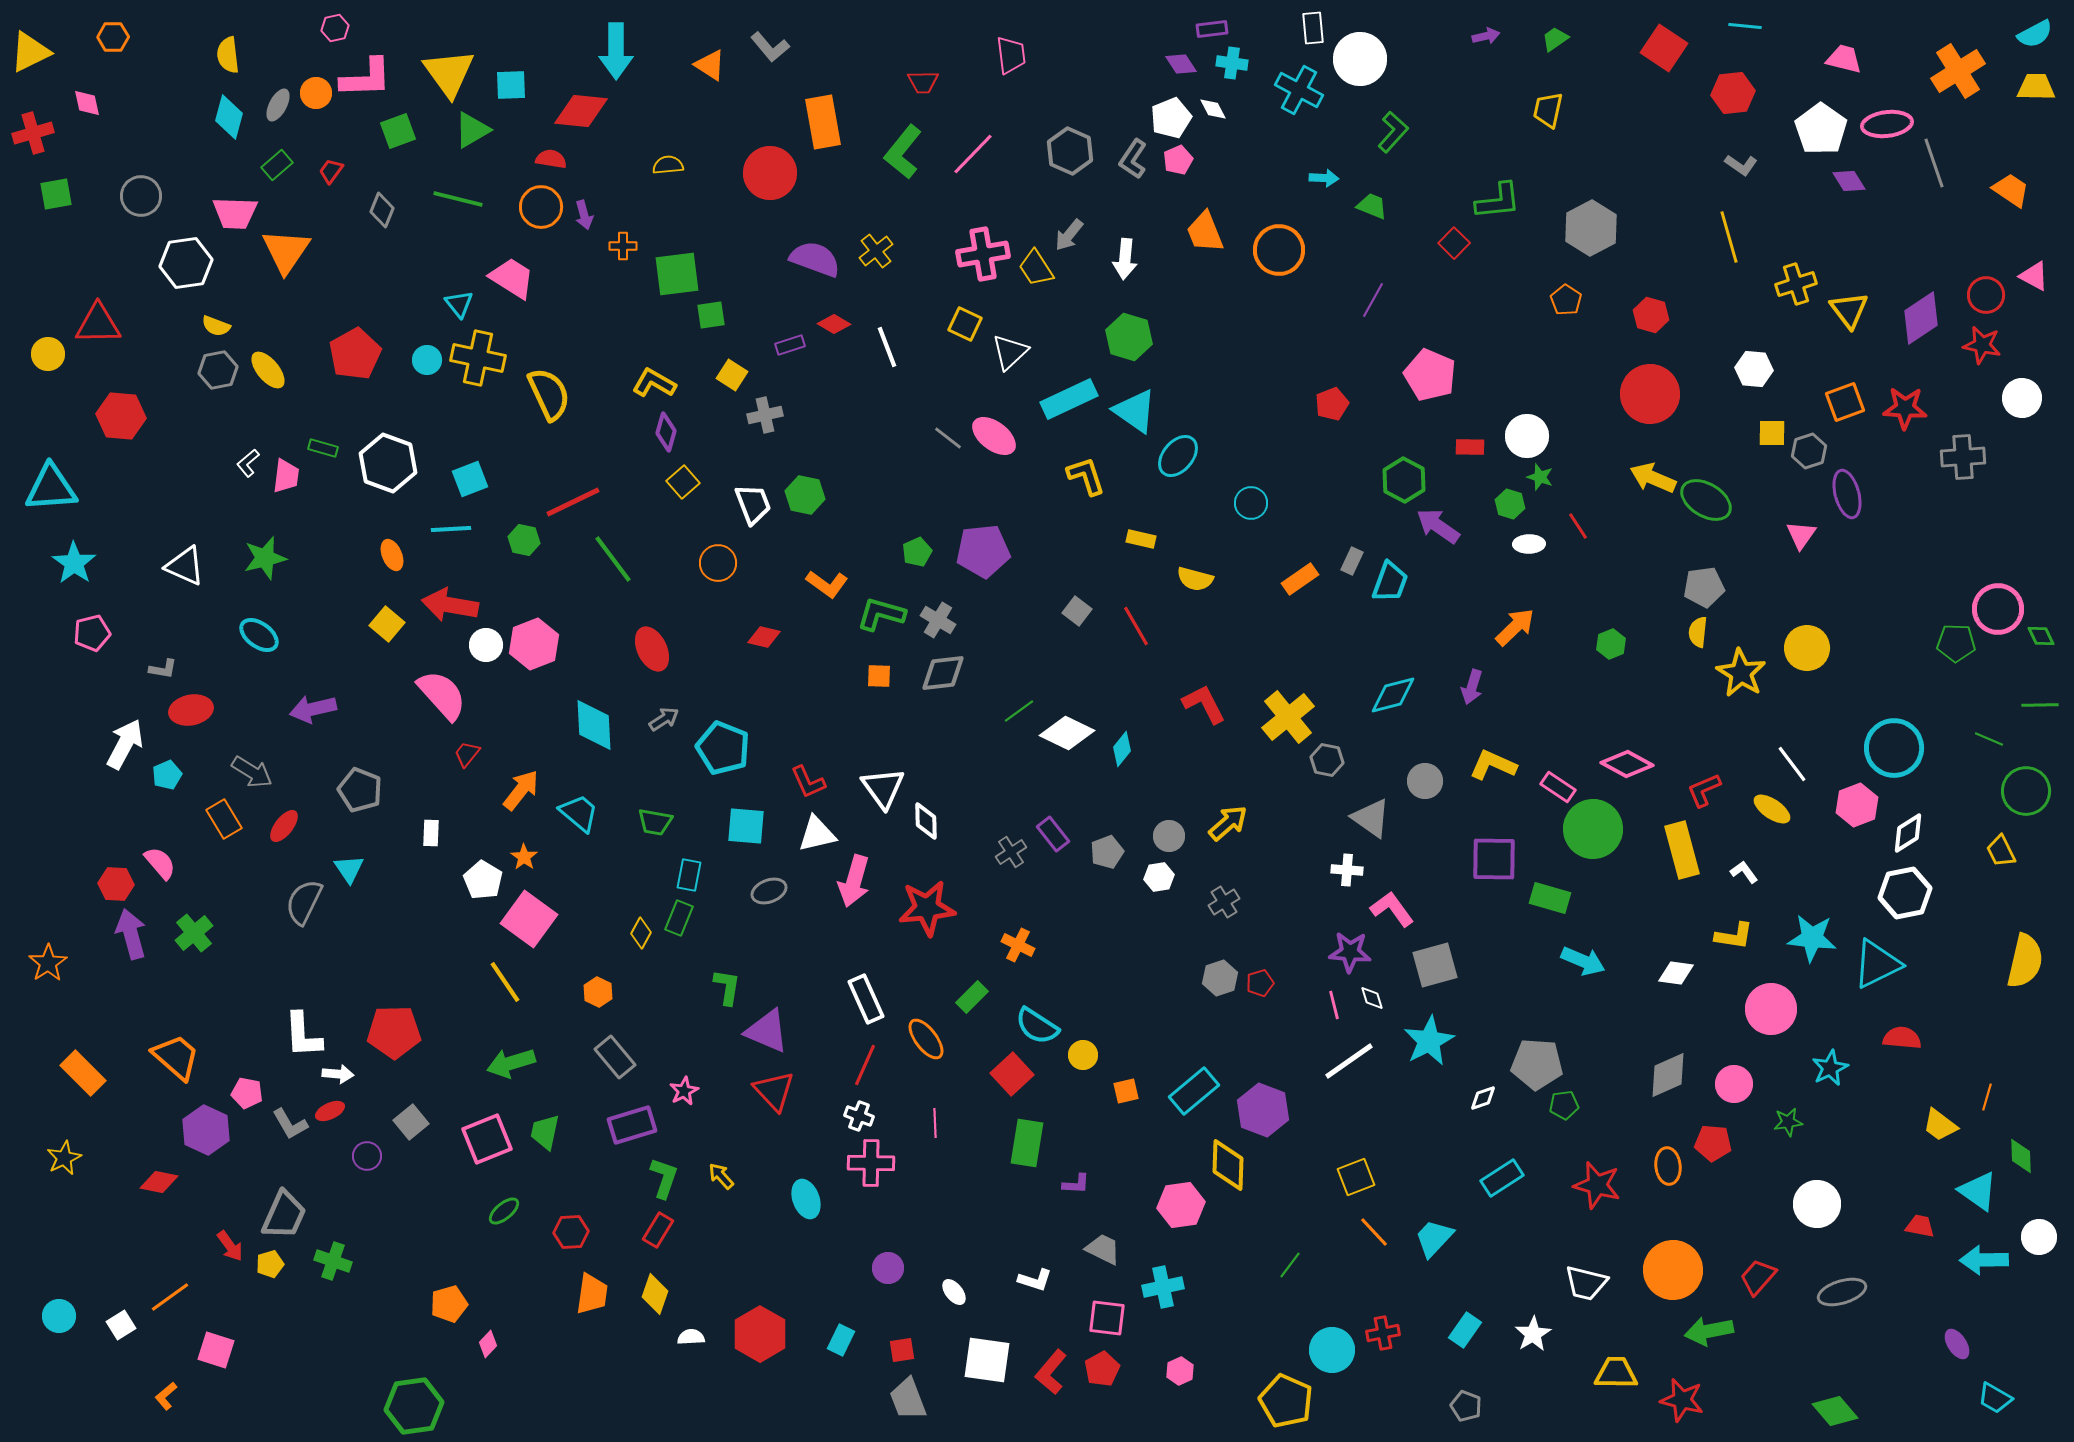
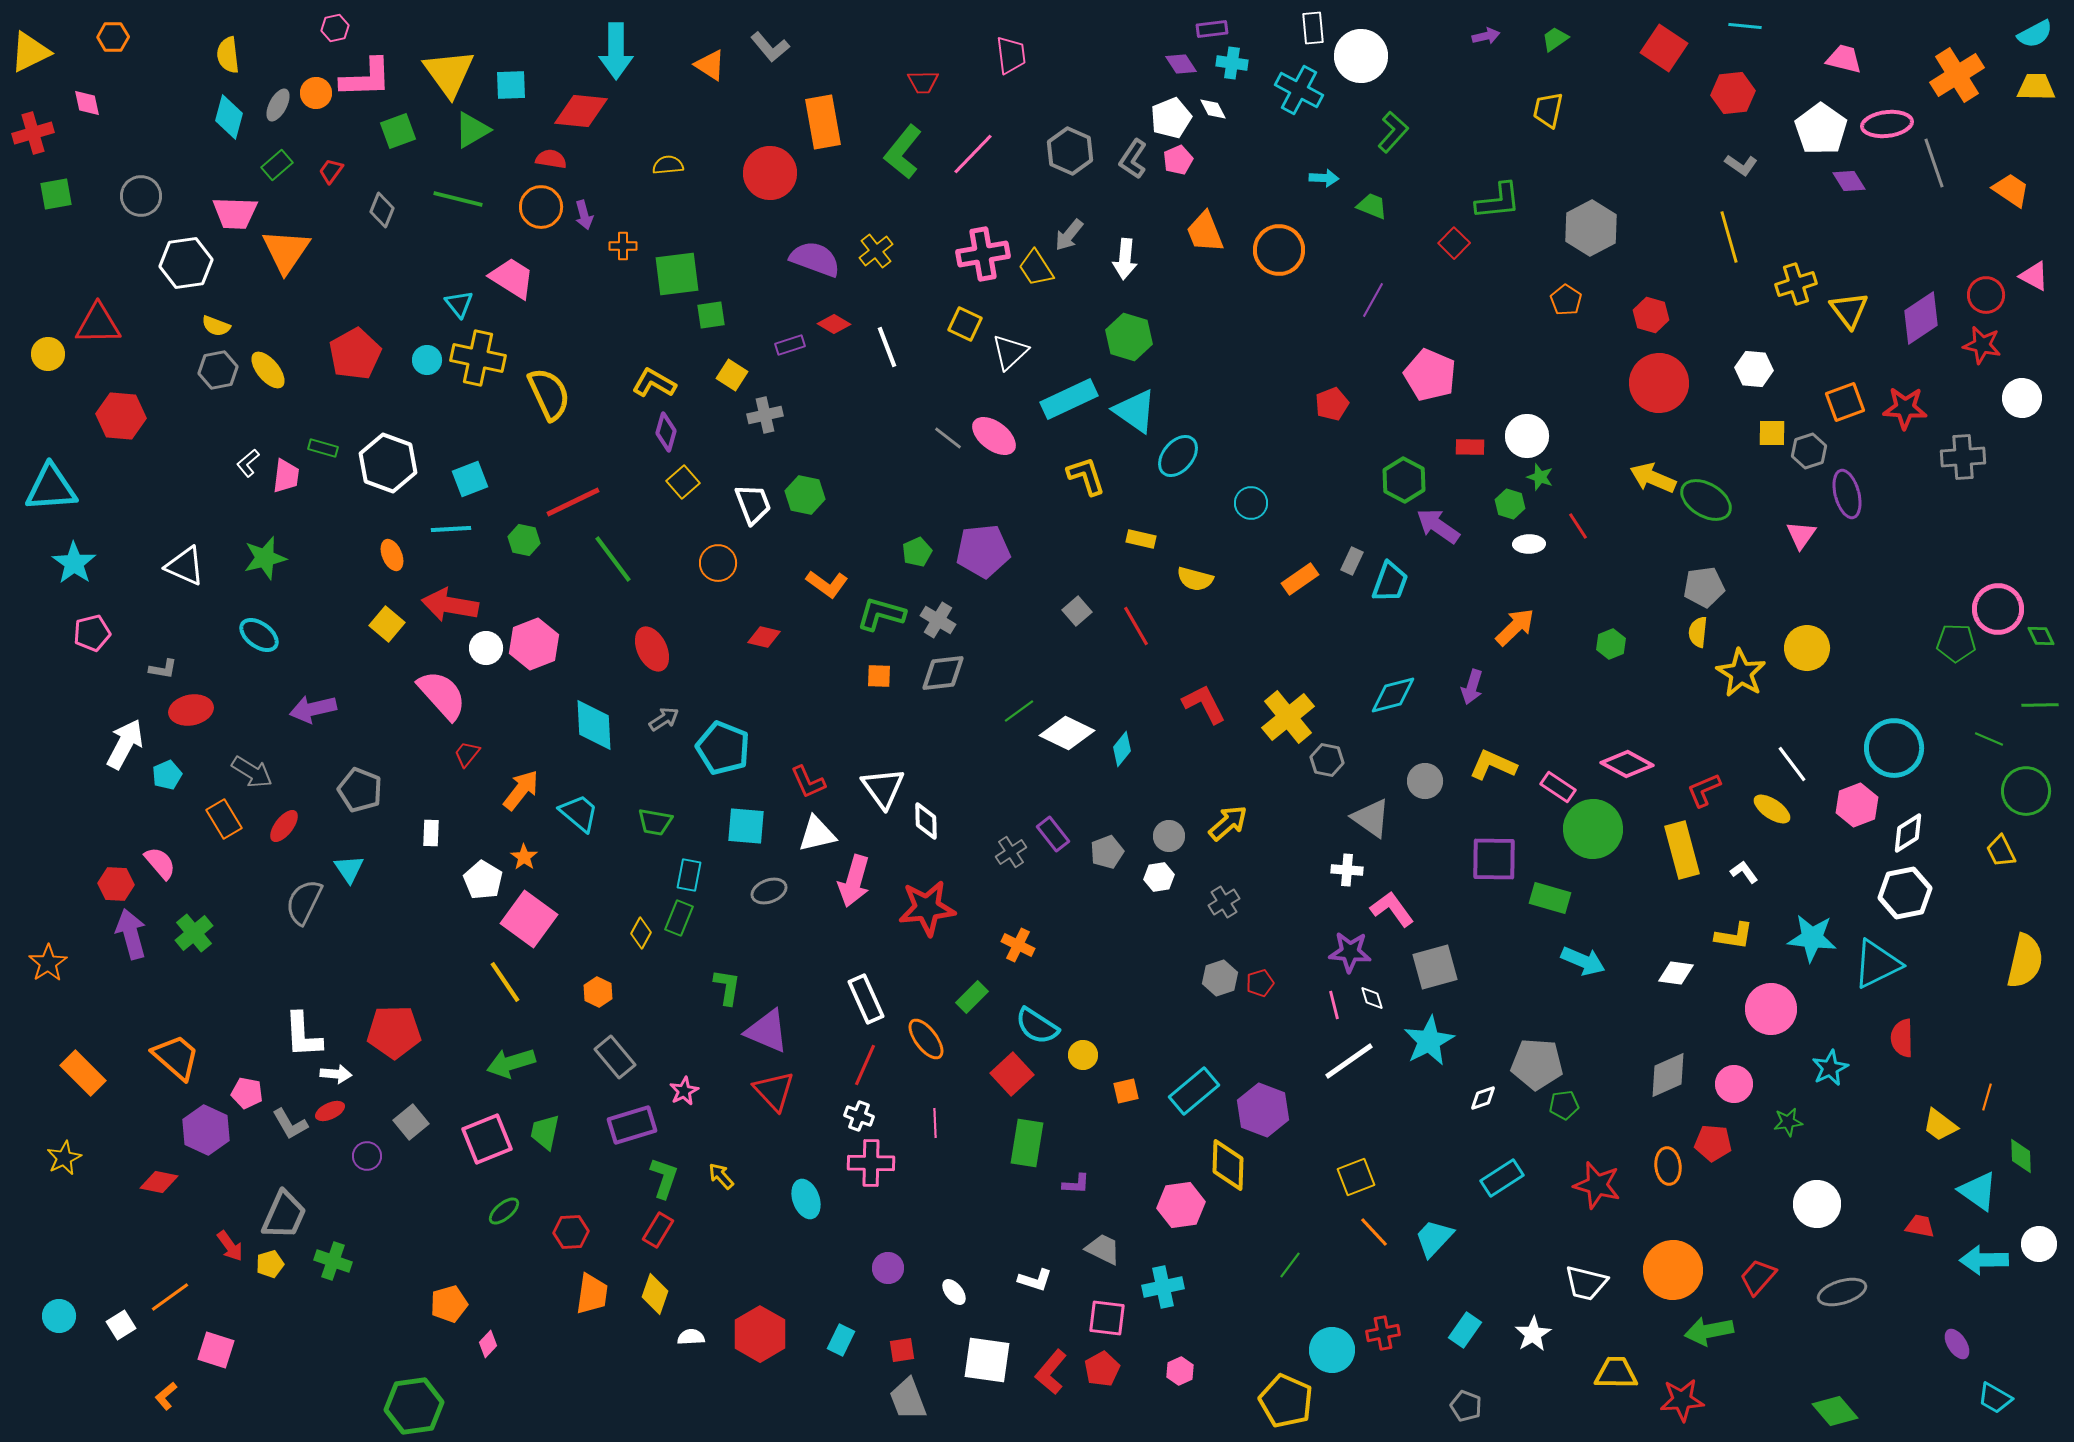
white circle at (1360, 59): moved 1 px right, 3 px up
orange cross at (1958, 71): moved 1 px left, 4 px down
red circle at (1650, 394): moved 9 px right, 11 px up
gray square at (1077, 611): rotated 12 degrees clockwise
white circle at (486, 645): moved 3 px down
gray square at (1435, 965): moved 2 px down
red semicircle at (1902, 1038): rotated 96 degrees counterclockwise
white arrow at (338, 1074): moved 2 px left
white circle at (2039, 1237): moved 7 px down
red star at (1682, 1400): rotated 18 degrees counterclockwise
